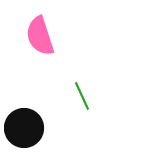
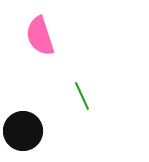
black circle: moved 1 px left, 3 px down
